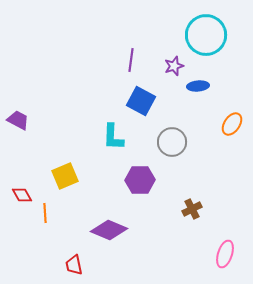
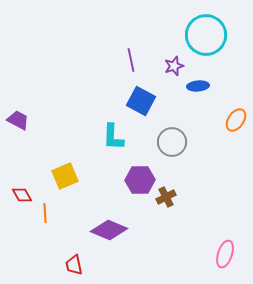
purple line: rotated 20 degrees counterclockwise
orange ellipse: moved 4 px right, 4 px up
brown cross: moved 26 px left, 12 px up
